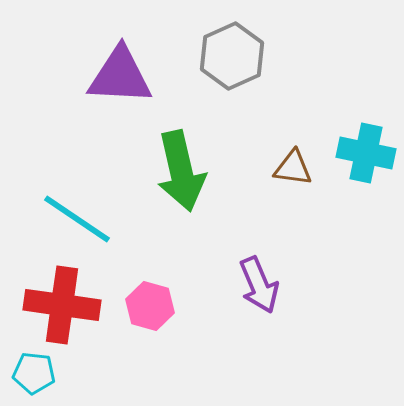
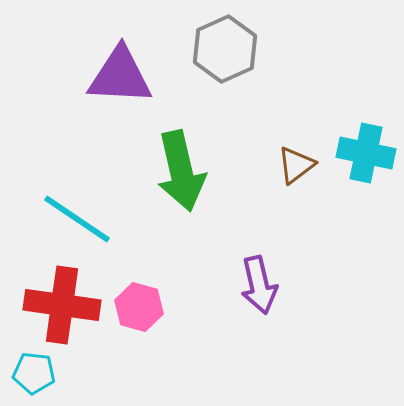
gray hexagon: moved 7 px left, 7 px up
brown triangle: moved 3 px right, 3 px up; rotated 45 degrees counterclockwise
purple arrow: rotated 10 degrees clockwise
pink hexagon: moved 11 px left, 1 px down
